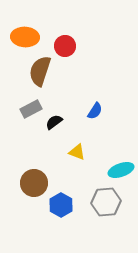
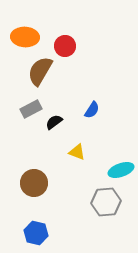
brown semicircle: rotated 12 degrees clockwise
blue semicircle: moved 3 px left, 1 px up
blue hexagon: moved 25 px left, 28 px down; rotated 15 degrees counterclockwise
